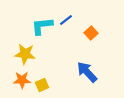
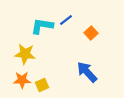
cyan L-shape: rotated 15 degrees clockwise
